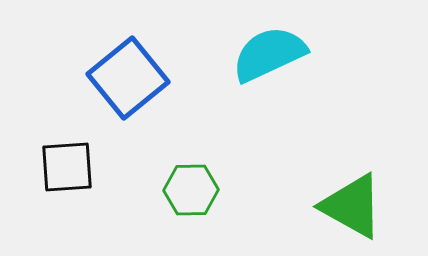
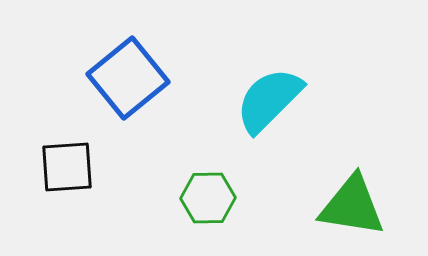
cyan semicircle: moved 46 px down; rotated 20 degrees counterclockwise
green hexagon: moved 17 px right, 8 px down
green triangle: rotated 20 degrees counterclockwise
